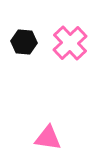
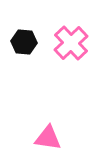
pink cross: moved 1 px right
